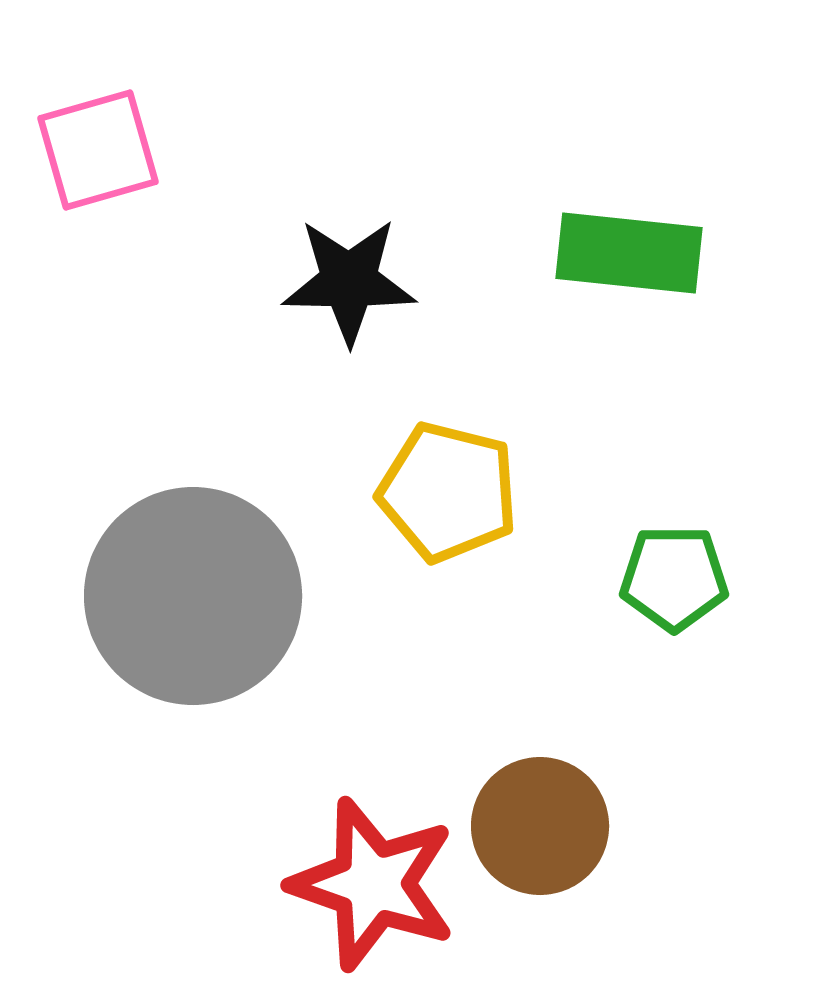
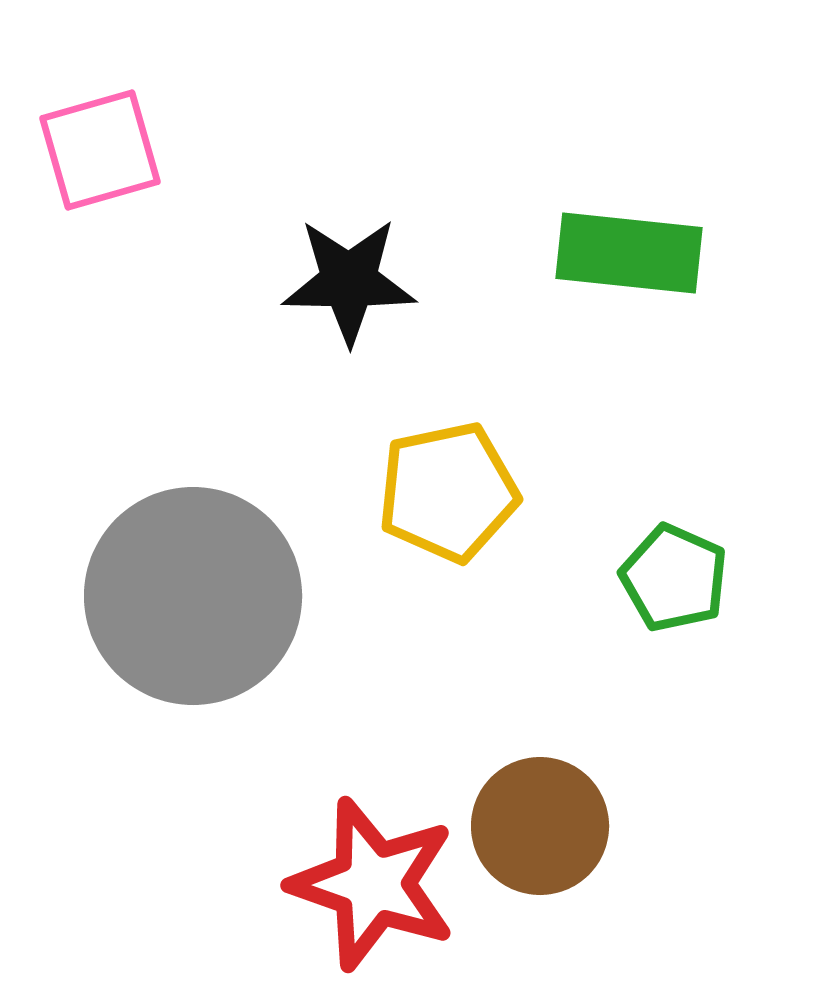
pink square: moved 2 px right
yellow pentagon: rotated 26 degrees counterclockwise
green pentagon: rotated 24 degrees clockwise
